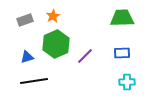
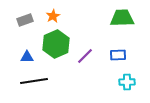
blue rectangle: moved 4 px left, 2 px down
blue triangle: rotated 16 degrees clockwise
